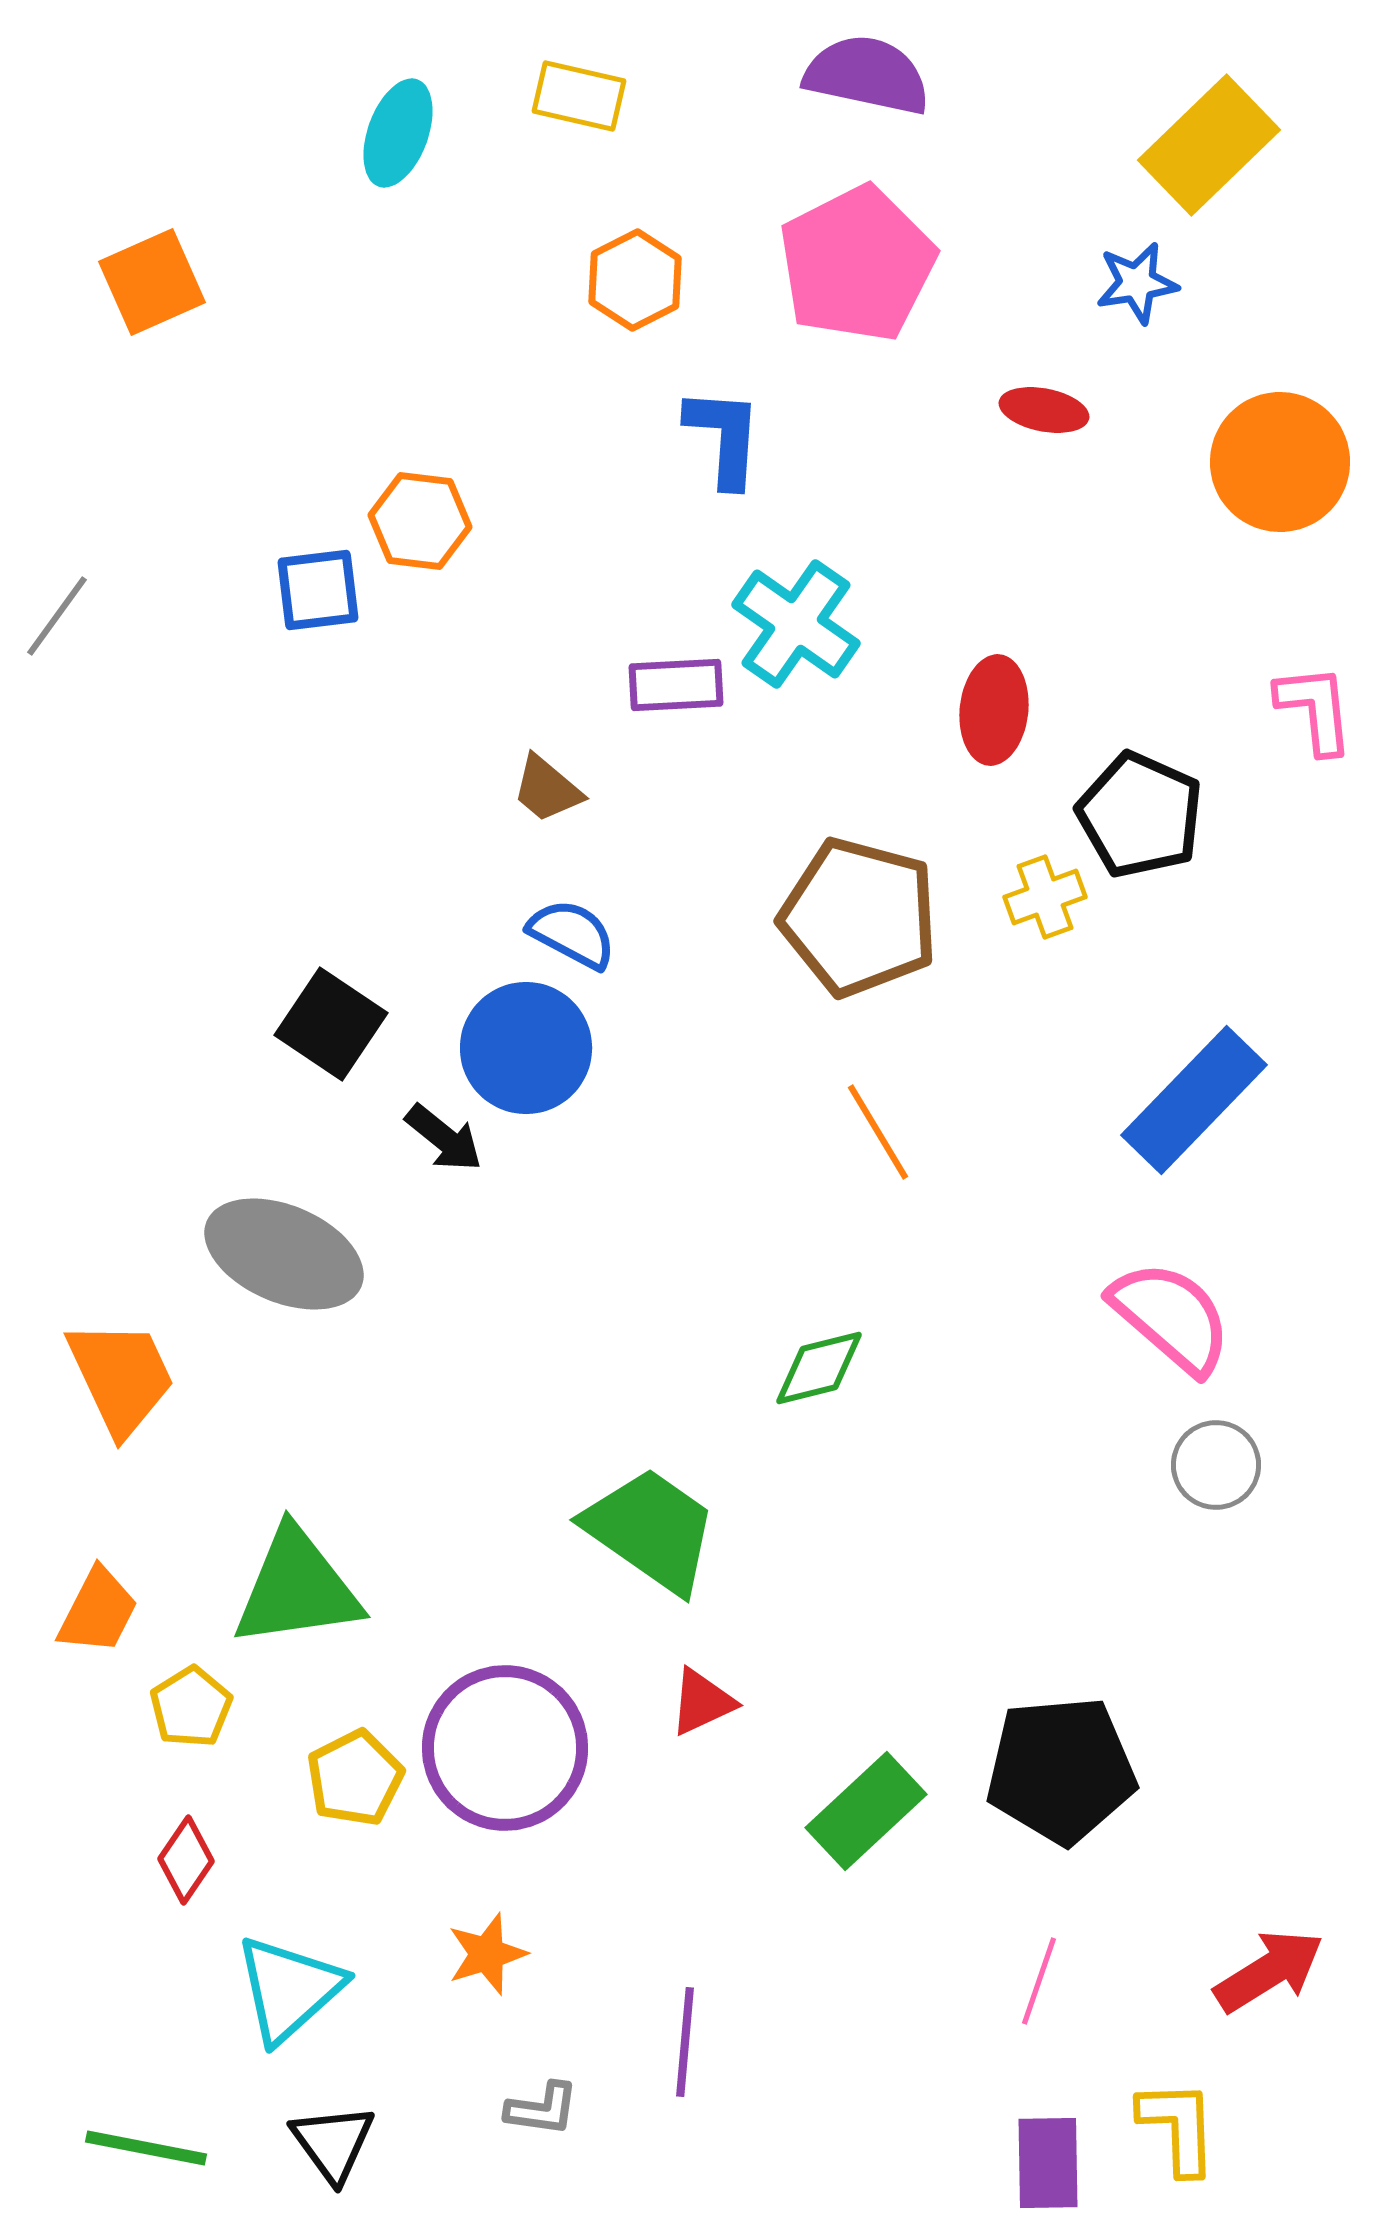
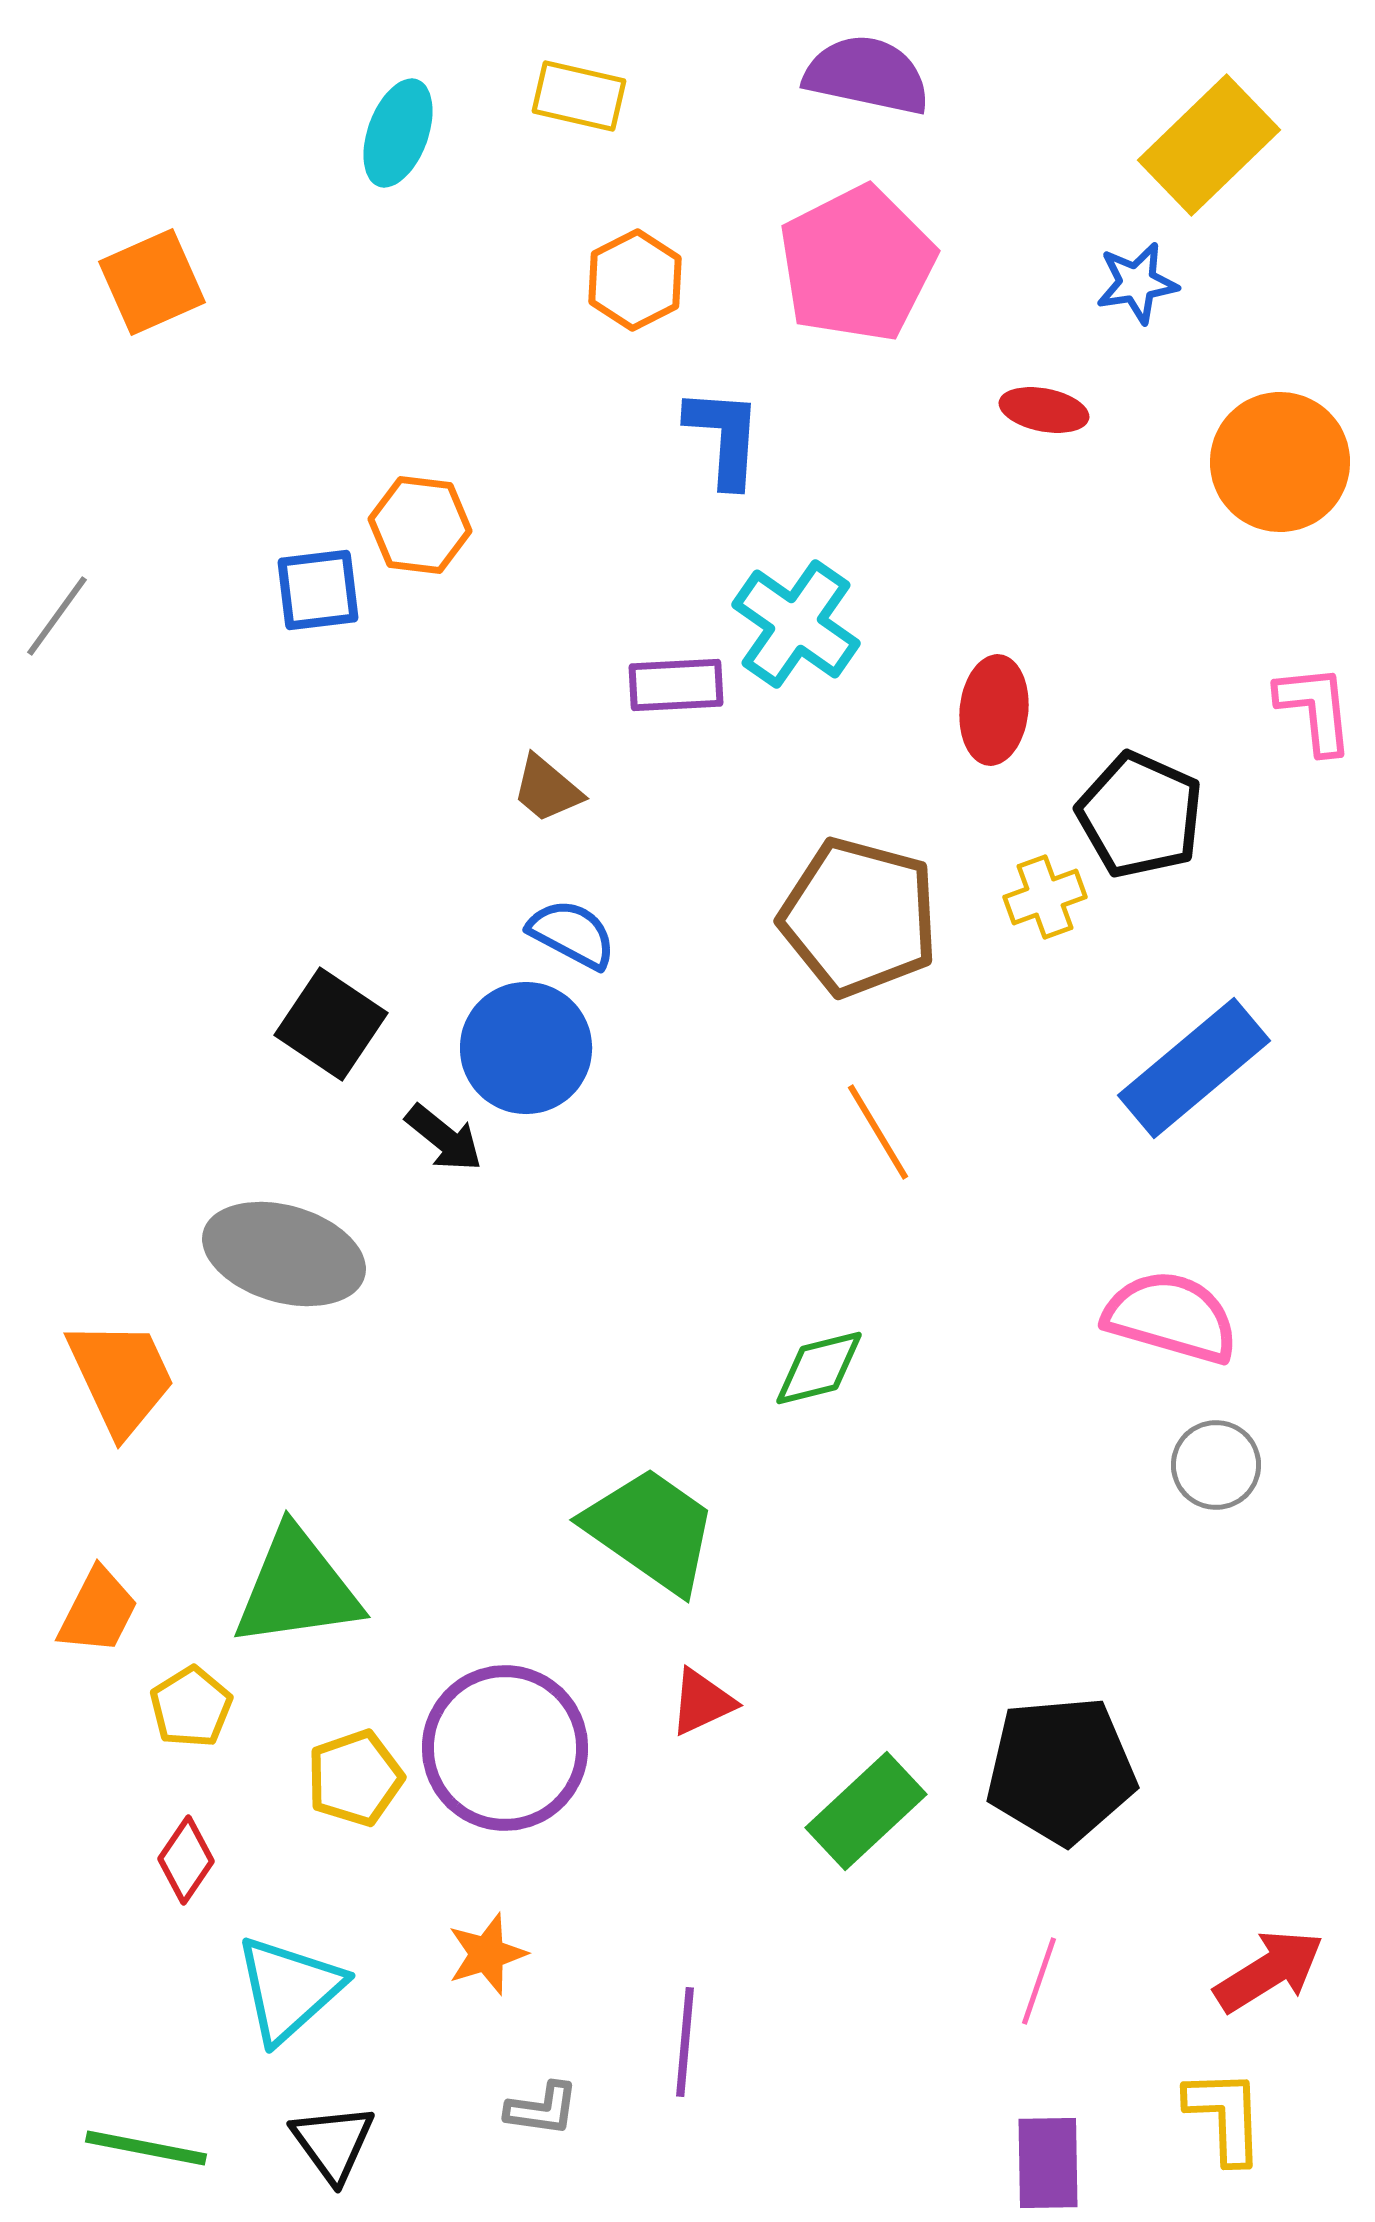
orange hexagon at (420, 521): moved 4 px down
blue rectangle at (1194, 1100): moved 32 px up; rotated 6 degrees clockwise
gray ellipse at (284, 1254): rotated 7 degrees counterclockwise
pink semicircle at (1171, 1317): rotated 25 degrees counterclockwise
yellow pentagon at (355, 1778): rotated 8 degrees clockwise
yellow L-shape at (1178, 2127): moved 47 px right, 11 px up
